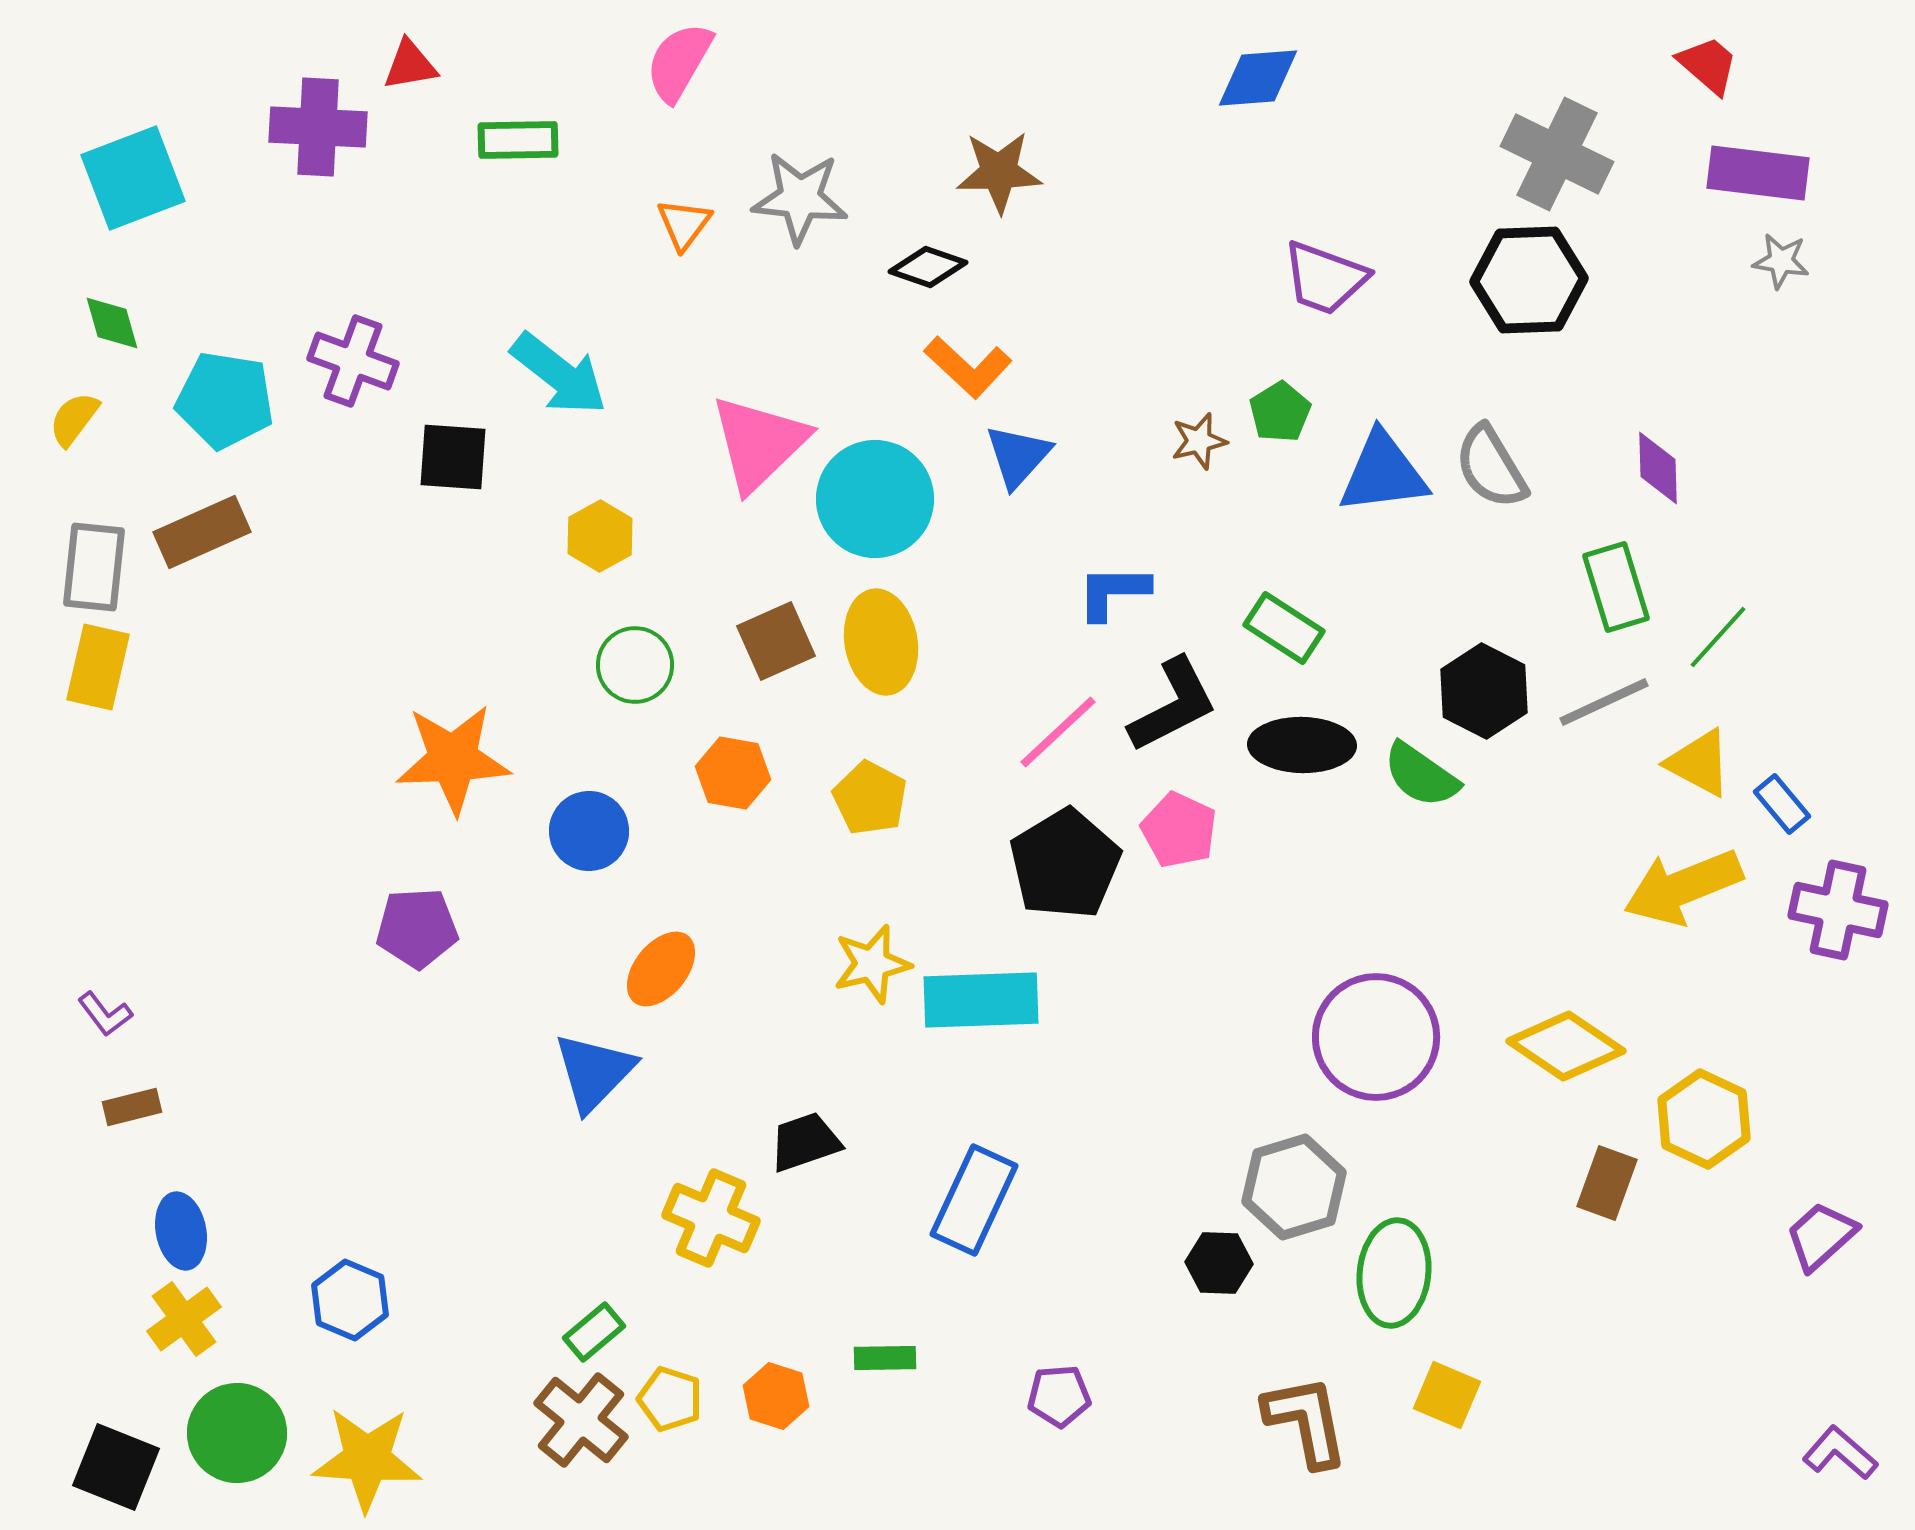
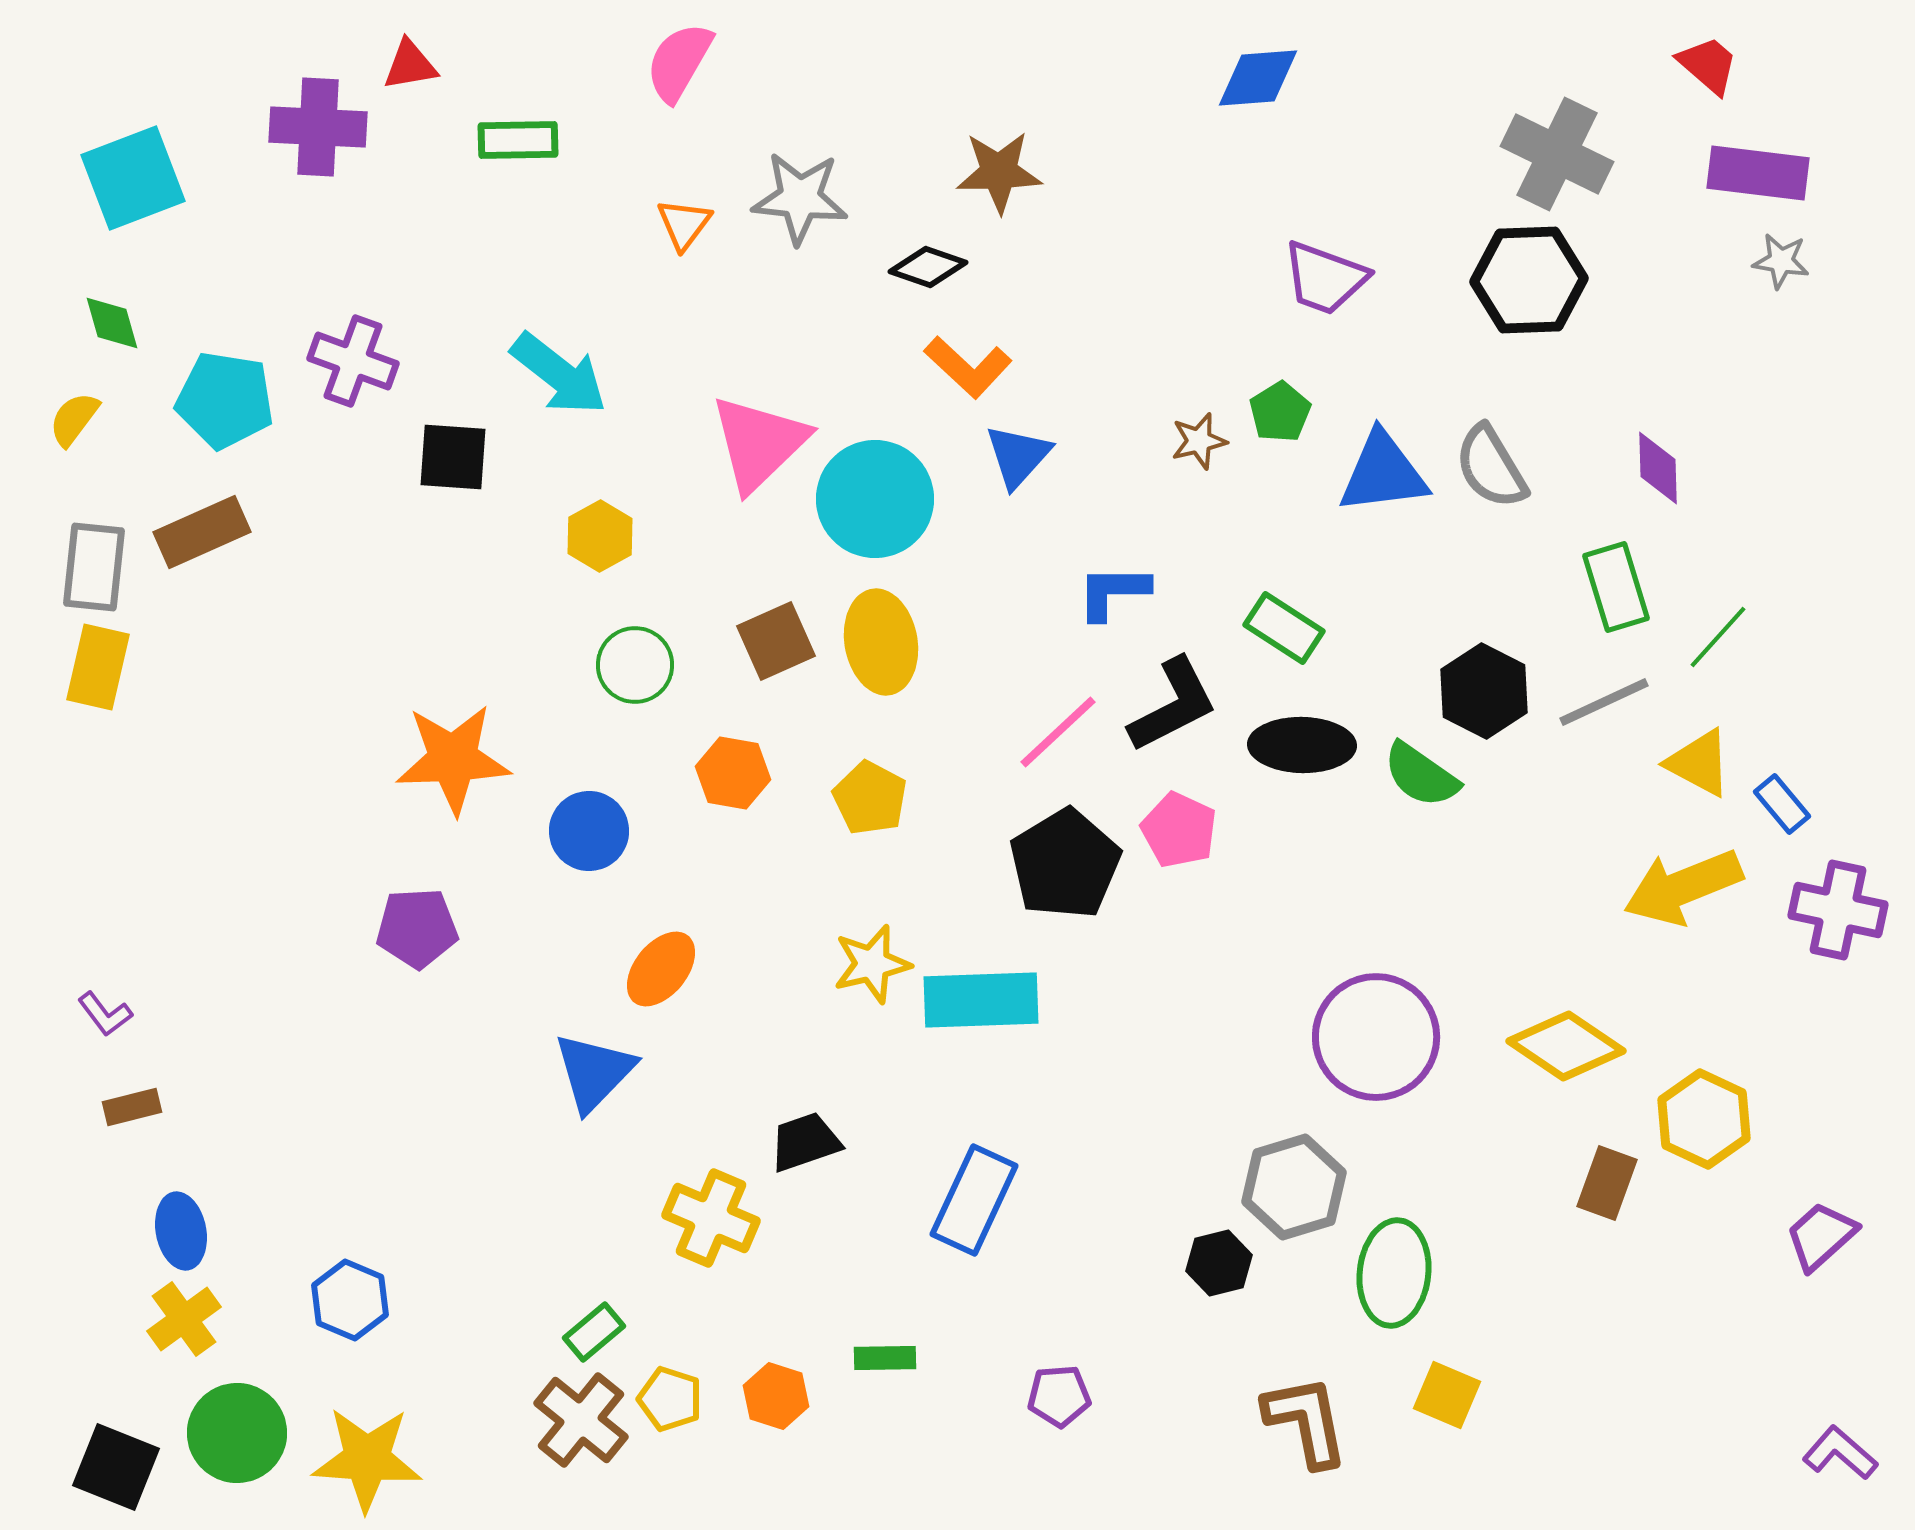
black hexagon at (1219, 1263): rotated 16 degrees counterclockwise
